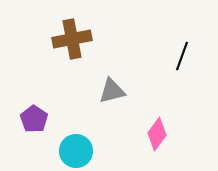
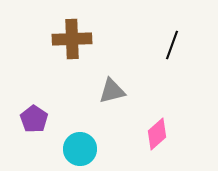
brown cross: rotated 9 degrees clockwise
black line: moved 10 px left, 11 px up
pink diamond: rotated 12 degrees clockwise
cyan circle: moved 4 px right, 2 px up
